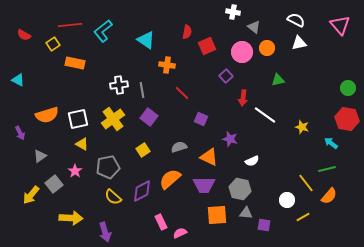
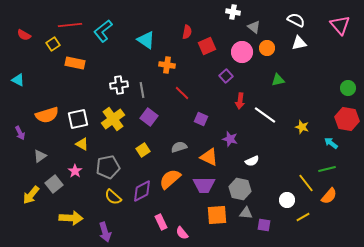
red arrow at (243, 98): moved 3 px left, 3 px down
pink semicircle at (180, 233): moved 2 px right; rotated 104 degrees counterclockwise
